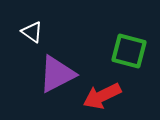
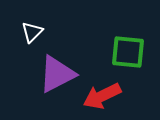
white triangle: rotated 40 degrees clockwise
green square: moved 1 px left, 1 px down; rotated 9 degrees counterclockwise
